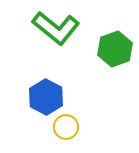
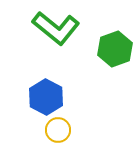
yellow circle: moved 8 px left, 3 px down
